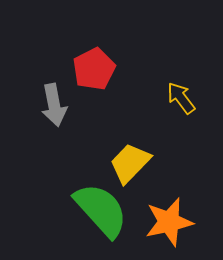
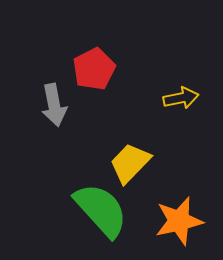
yellow arrow: rotated 116 degrees clockwise
orange star: moved 10 px right, 1 px up
